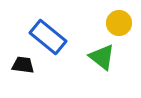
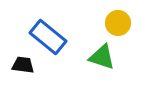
yellow circle: moved 1 px left
green triangle: rotated 20 degrees counterclockwise
